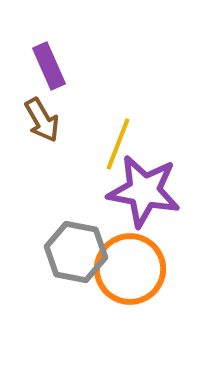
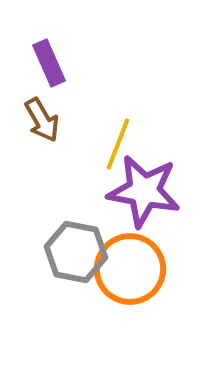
purple rectangle: moved 3 px up
